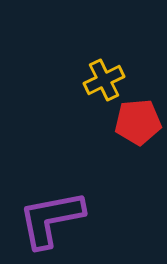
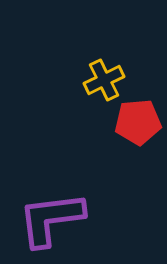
purple L-shape: rotated 4 degrees clockwise
